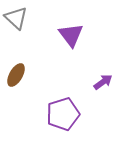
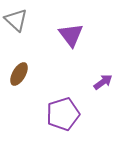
gray triangle: moved 2 px down
brown ellipse: moved 3 px right, 1 px up
